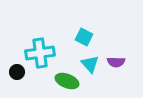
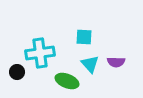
cyan square: rotated 24 degrees counterclockwise
